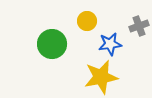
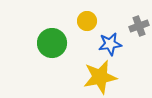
green circle: moved 1 px up
yellow star: moved 1 px left
